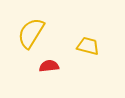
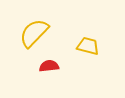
yellow semicircle: moved 3 px right; rotated 12 degrees clockwise
